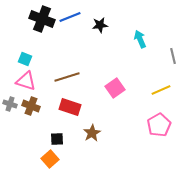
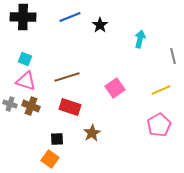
black cross: moved 19 px left, 2 px up; rotated 20 degrees counterclockwise
black star: rotated 28 degrees counterclockwise
cyan arrow: rotated 36 degrees clockwise
orange square: rotated 12 degrees counterclockwise
